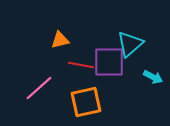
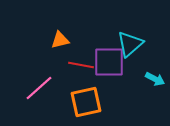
cyan arrow: moved 2 px right, 2 px down
